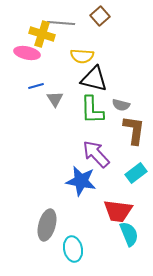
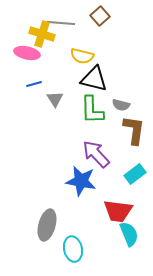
yellow semicircle: rotated 10 degrees clockwise
blue line: moved 2 px left, 2 px up
cyan rectangle: moved 1 px left, 1 px down
